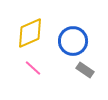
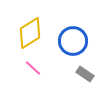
yellow diamond: rotated 8 degrees counterclockwise
gray rectangle: moved 4 px down
